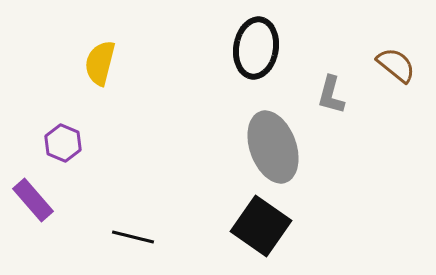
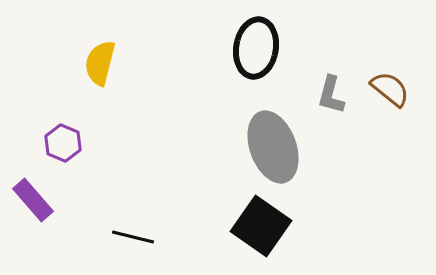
brown semicircle: moved 6 px left, 24 px down
